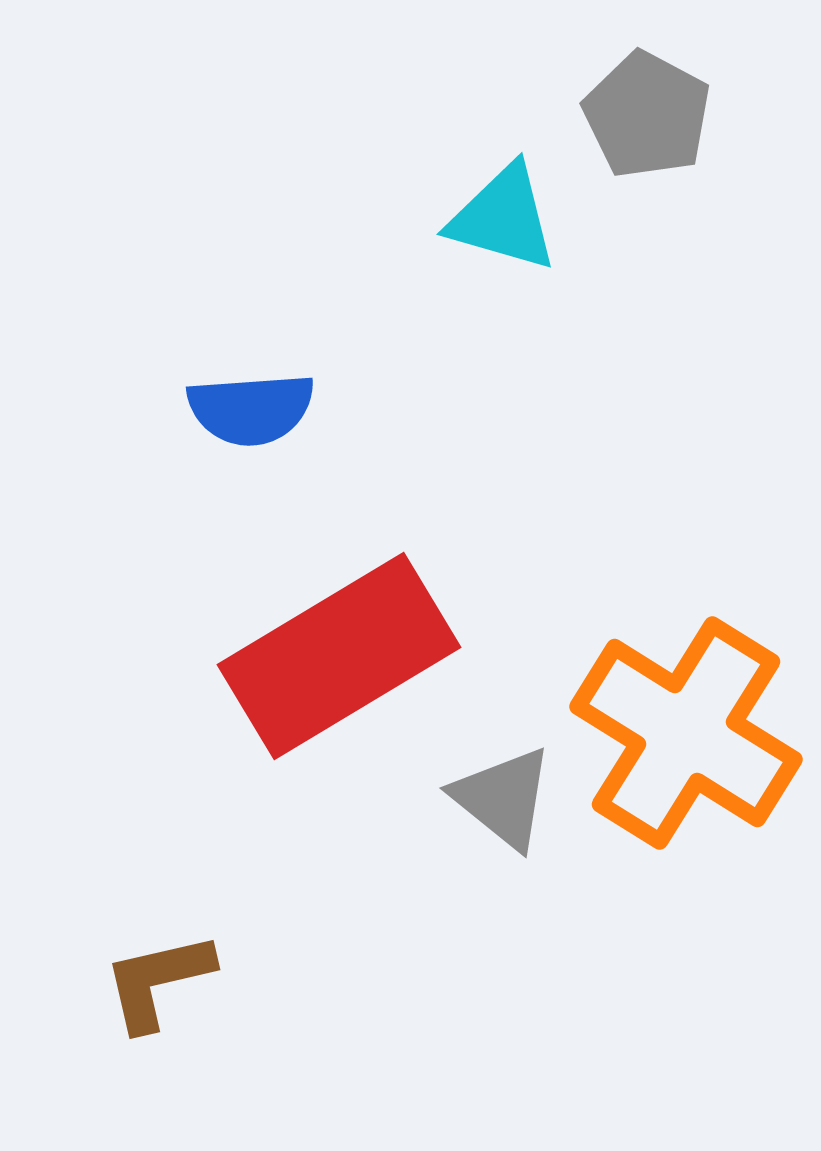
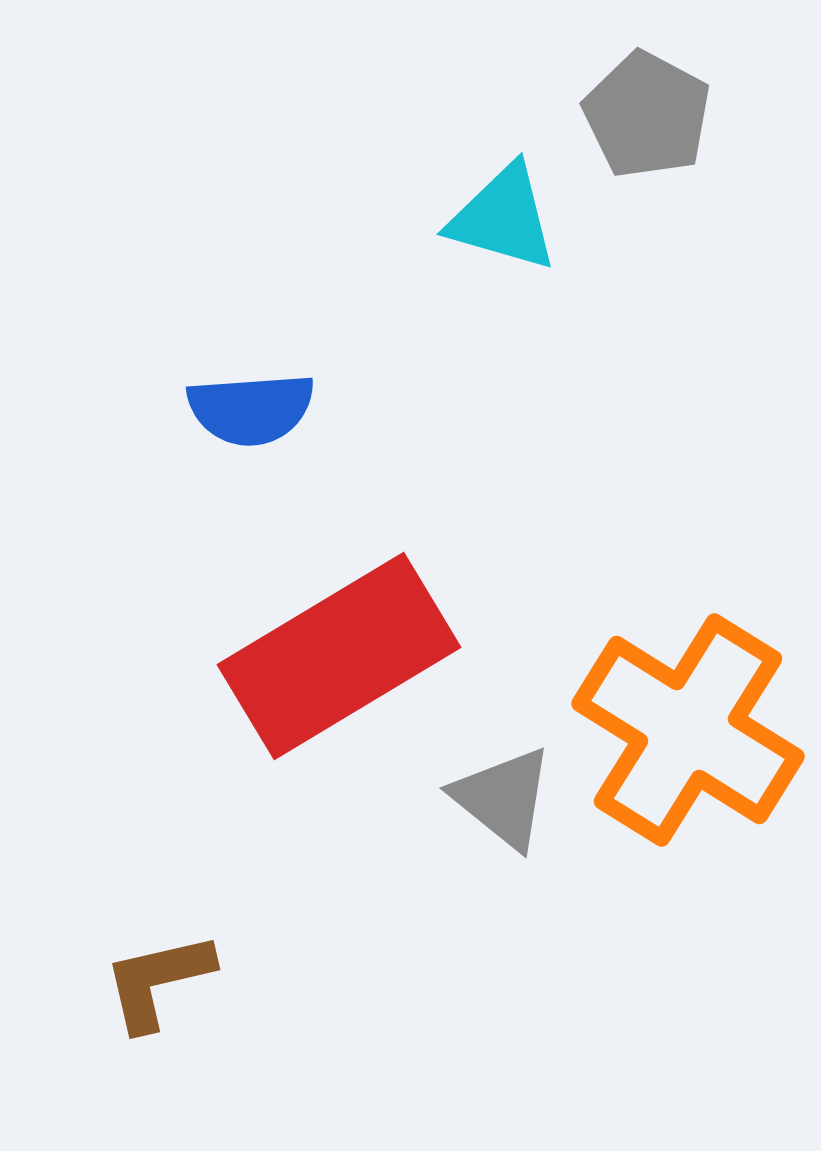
orange cross: moved 2 px right, 3 px up
